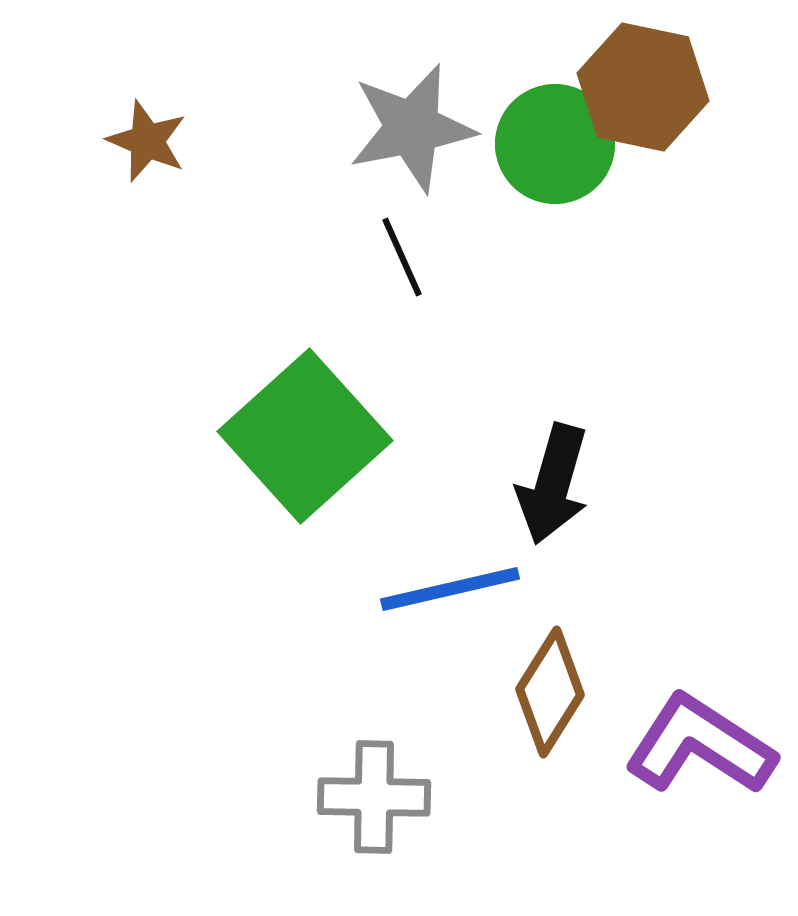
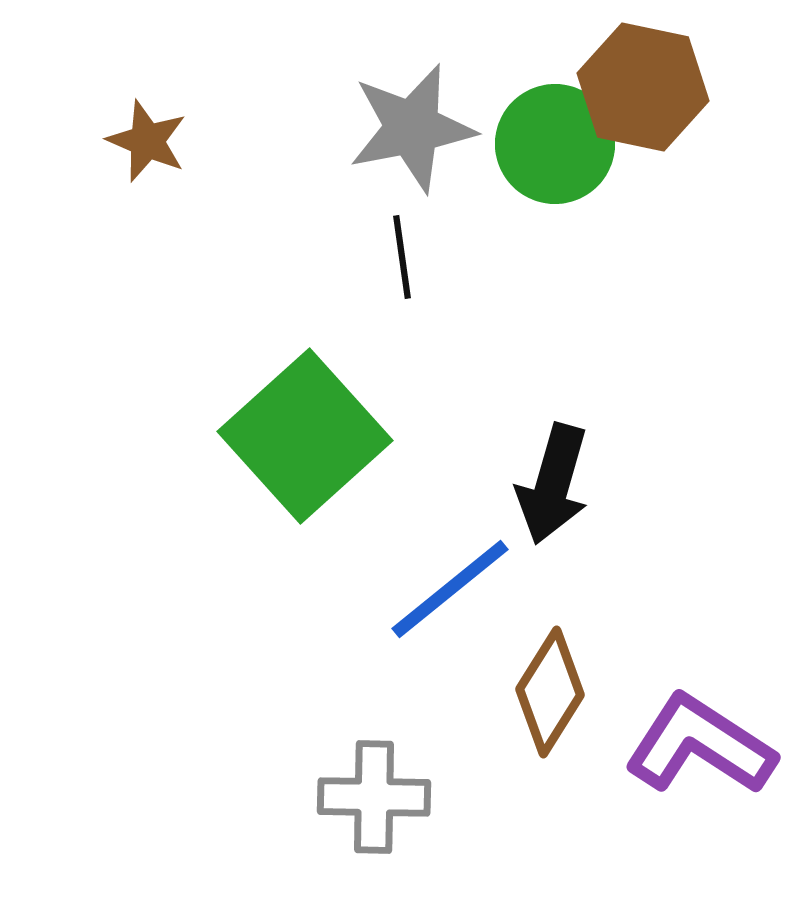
black line: rotated 16 degrees clockwise
blue line: rotated 26 degrees counterclockwise
